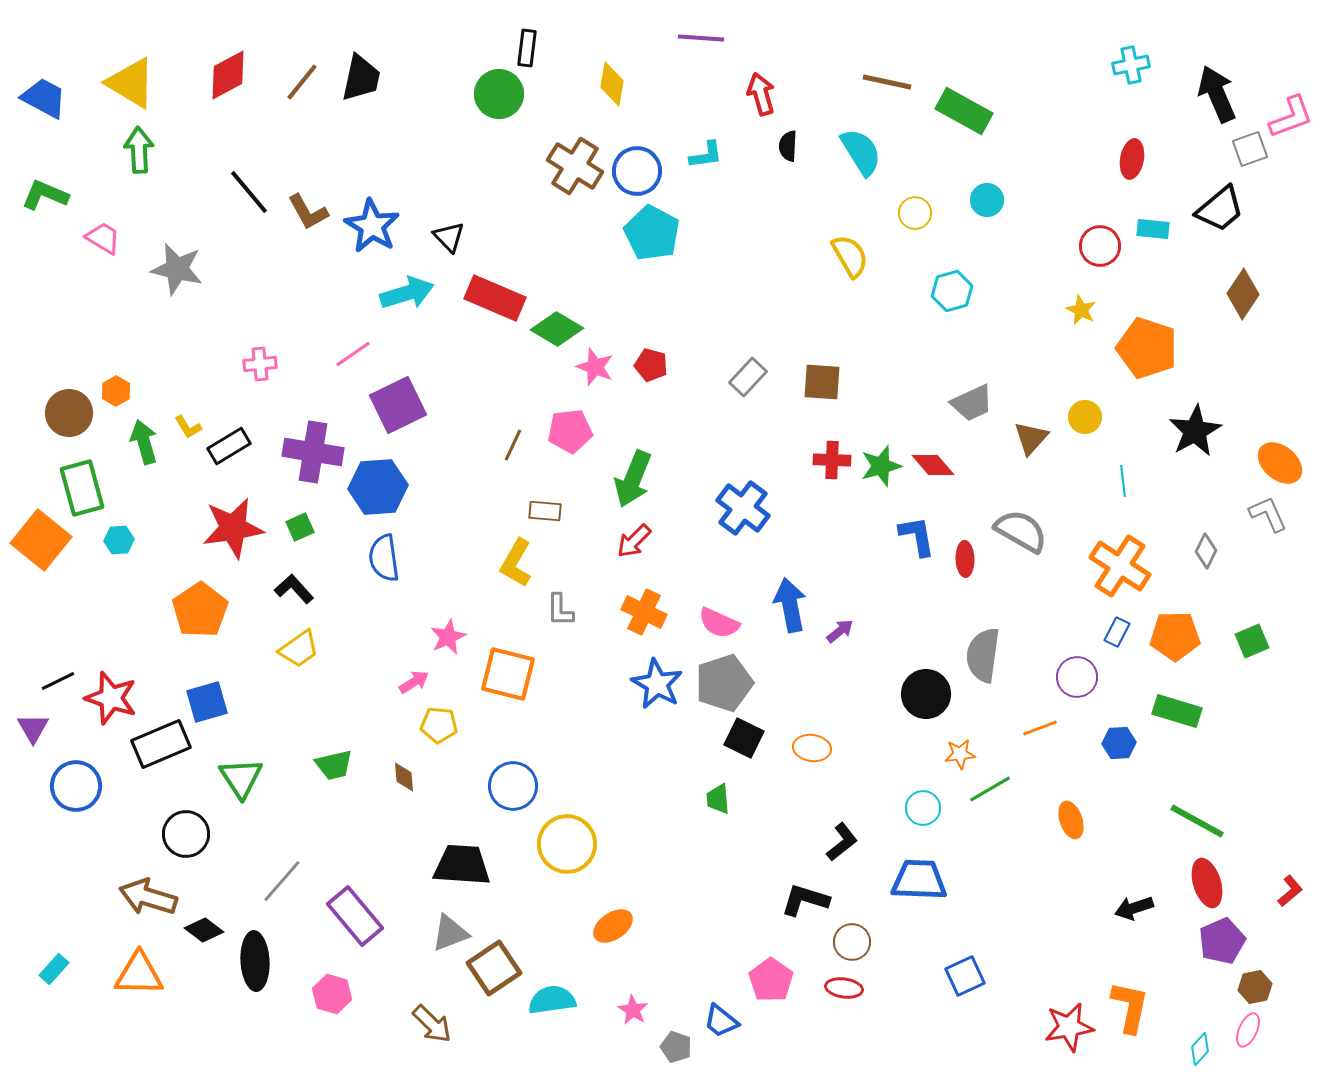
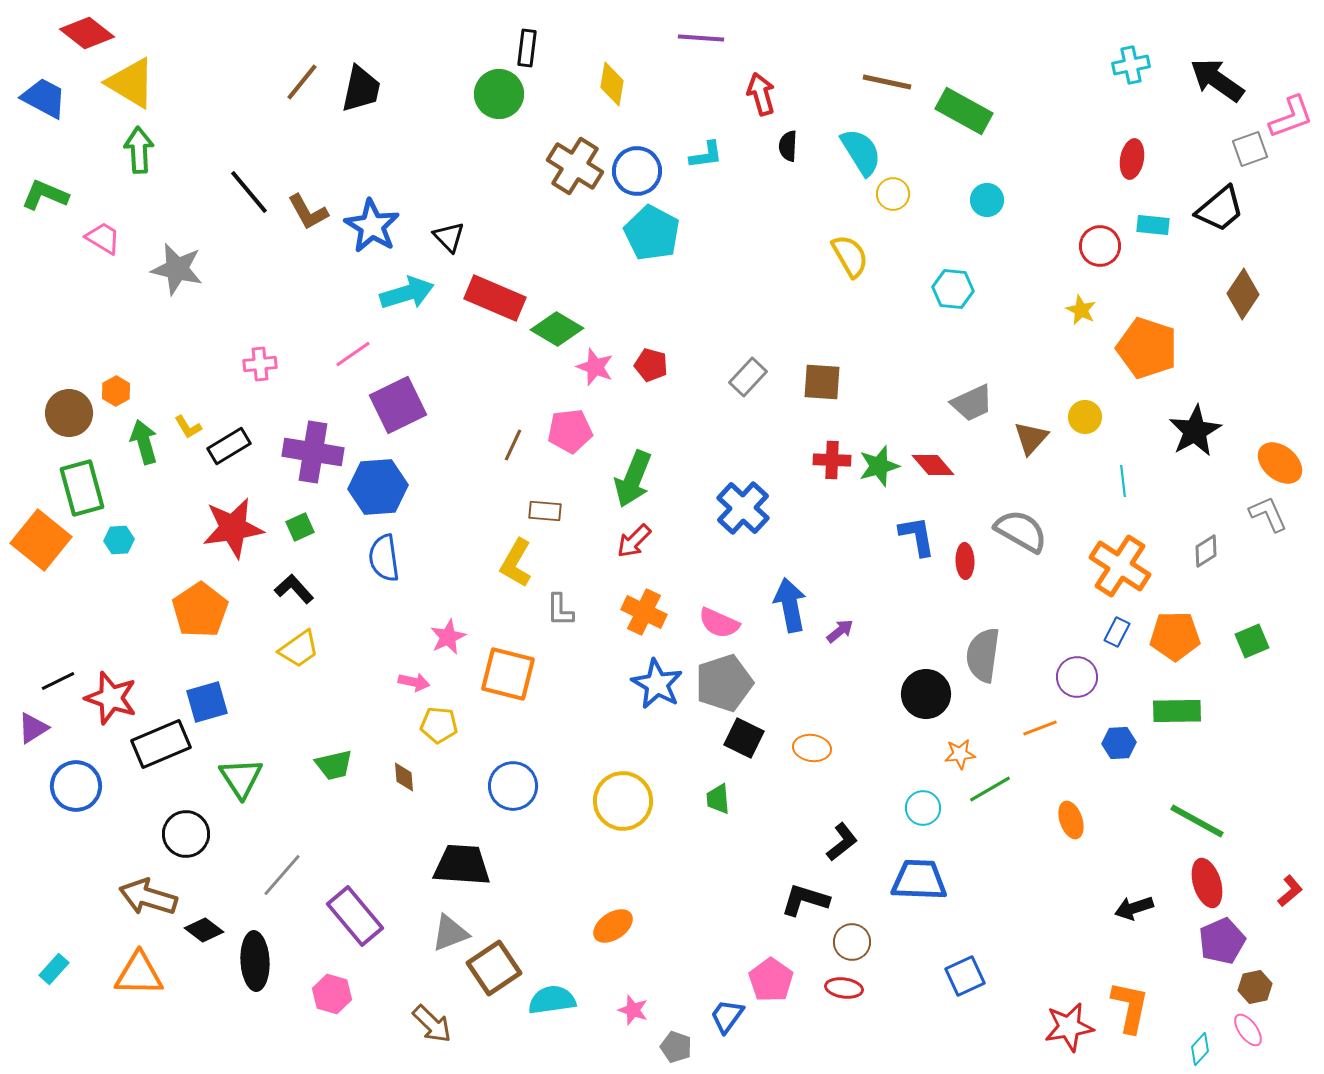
red diamond at (228, 75): moved 141 px left, 42 px up; rotated 66 degrees clockwise
black trapezoid at (361, 78): moved 11 px down
black arrow at (1217, 94): moved 14 px up; rotated 32 degrees counterclockwise
yellow circle at (915, 213): moved 22 px left, 19 px up
cyan rectangle at (1153, 229): moved 4 px up
cyan hexagon at (952, 291): moved 1 px right, 2 px up; rotated 21 degrees clockwise
green star at (881, 466): moved 2 px left
blue cross at (743, 508): rotated 6 degrees clockwise
gray diamond at (1206, 551): rotated 32 degrees clockwise
red ellipse at (965, 559): moved 2 px down
pink arrow at (414, 682): rotated 44 degrees clockwise
green rectangle at (1177, 711): rotated 18 degrees counterclockwise
purple triangle at (33, 728): rotated 28 degrees clockwise
yellow circle at (567, 844): moved 56 px right, 43 px up
gray line at (282, 881): moved 6 px up
pink star at (633, 1010): rotated 12 degrees counterclockwise
blue trapezoid at (721, 1021): moved 6 px right, 5 px up; rotated 87 degrees clockwise
pink ellipse at (1248, 1030): rotated 60 degrees counterclockwise
